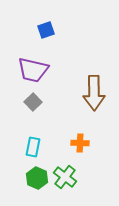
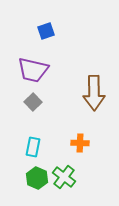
blue square: moved 1 px down
green cross: moved 1 px left
